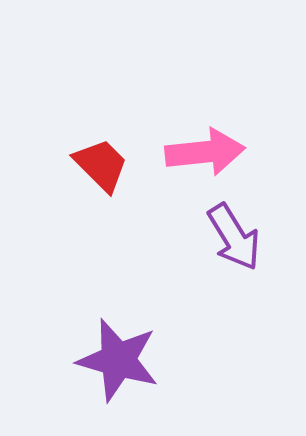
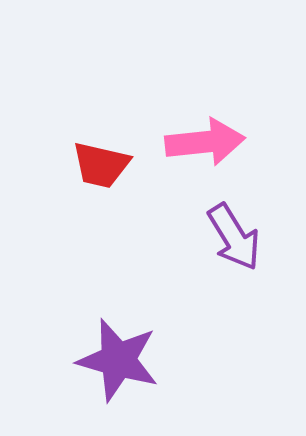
pink arrow: moved 10 px up
red trapezoid: rotated 148 degrees clockwise
